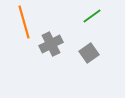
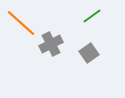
orange line: moved 3 px left, 1 px down; rotated 32 degrees counterclockwise
